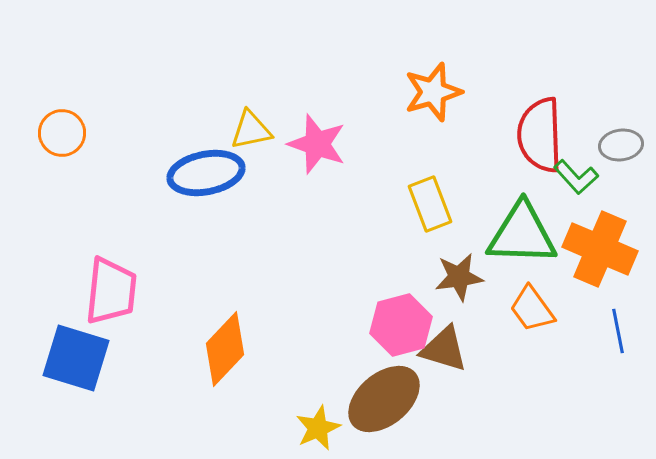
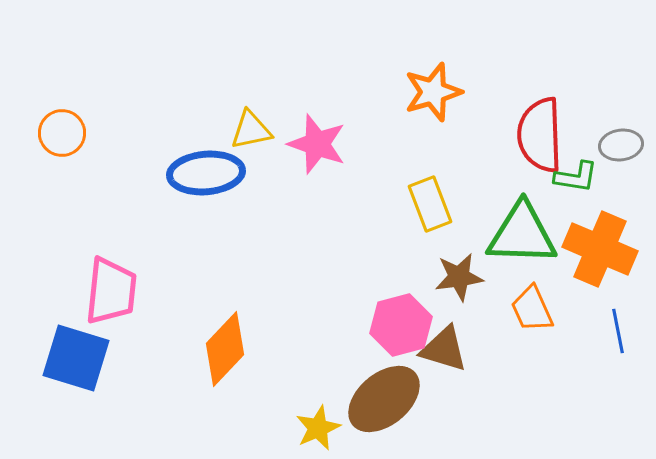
blue ellipse: rotated 6 degrees clockwise
green L-shape: rotated 39 degrees counterclockwise
orange trapezoid: rotated 12 degrees clockwise
